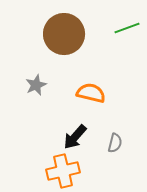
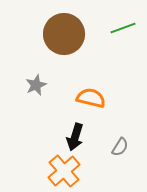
green line: moved 4 px left
orange semicircle: moved 5 px down
black arrow: rotated 24 degrees counterclockwise
gray semicircle: moved 5 px right, 4 px down; rotated 18 degrees clockwise
orange cross: moved 1 px right; rotated 28 degrees counterclockwise
